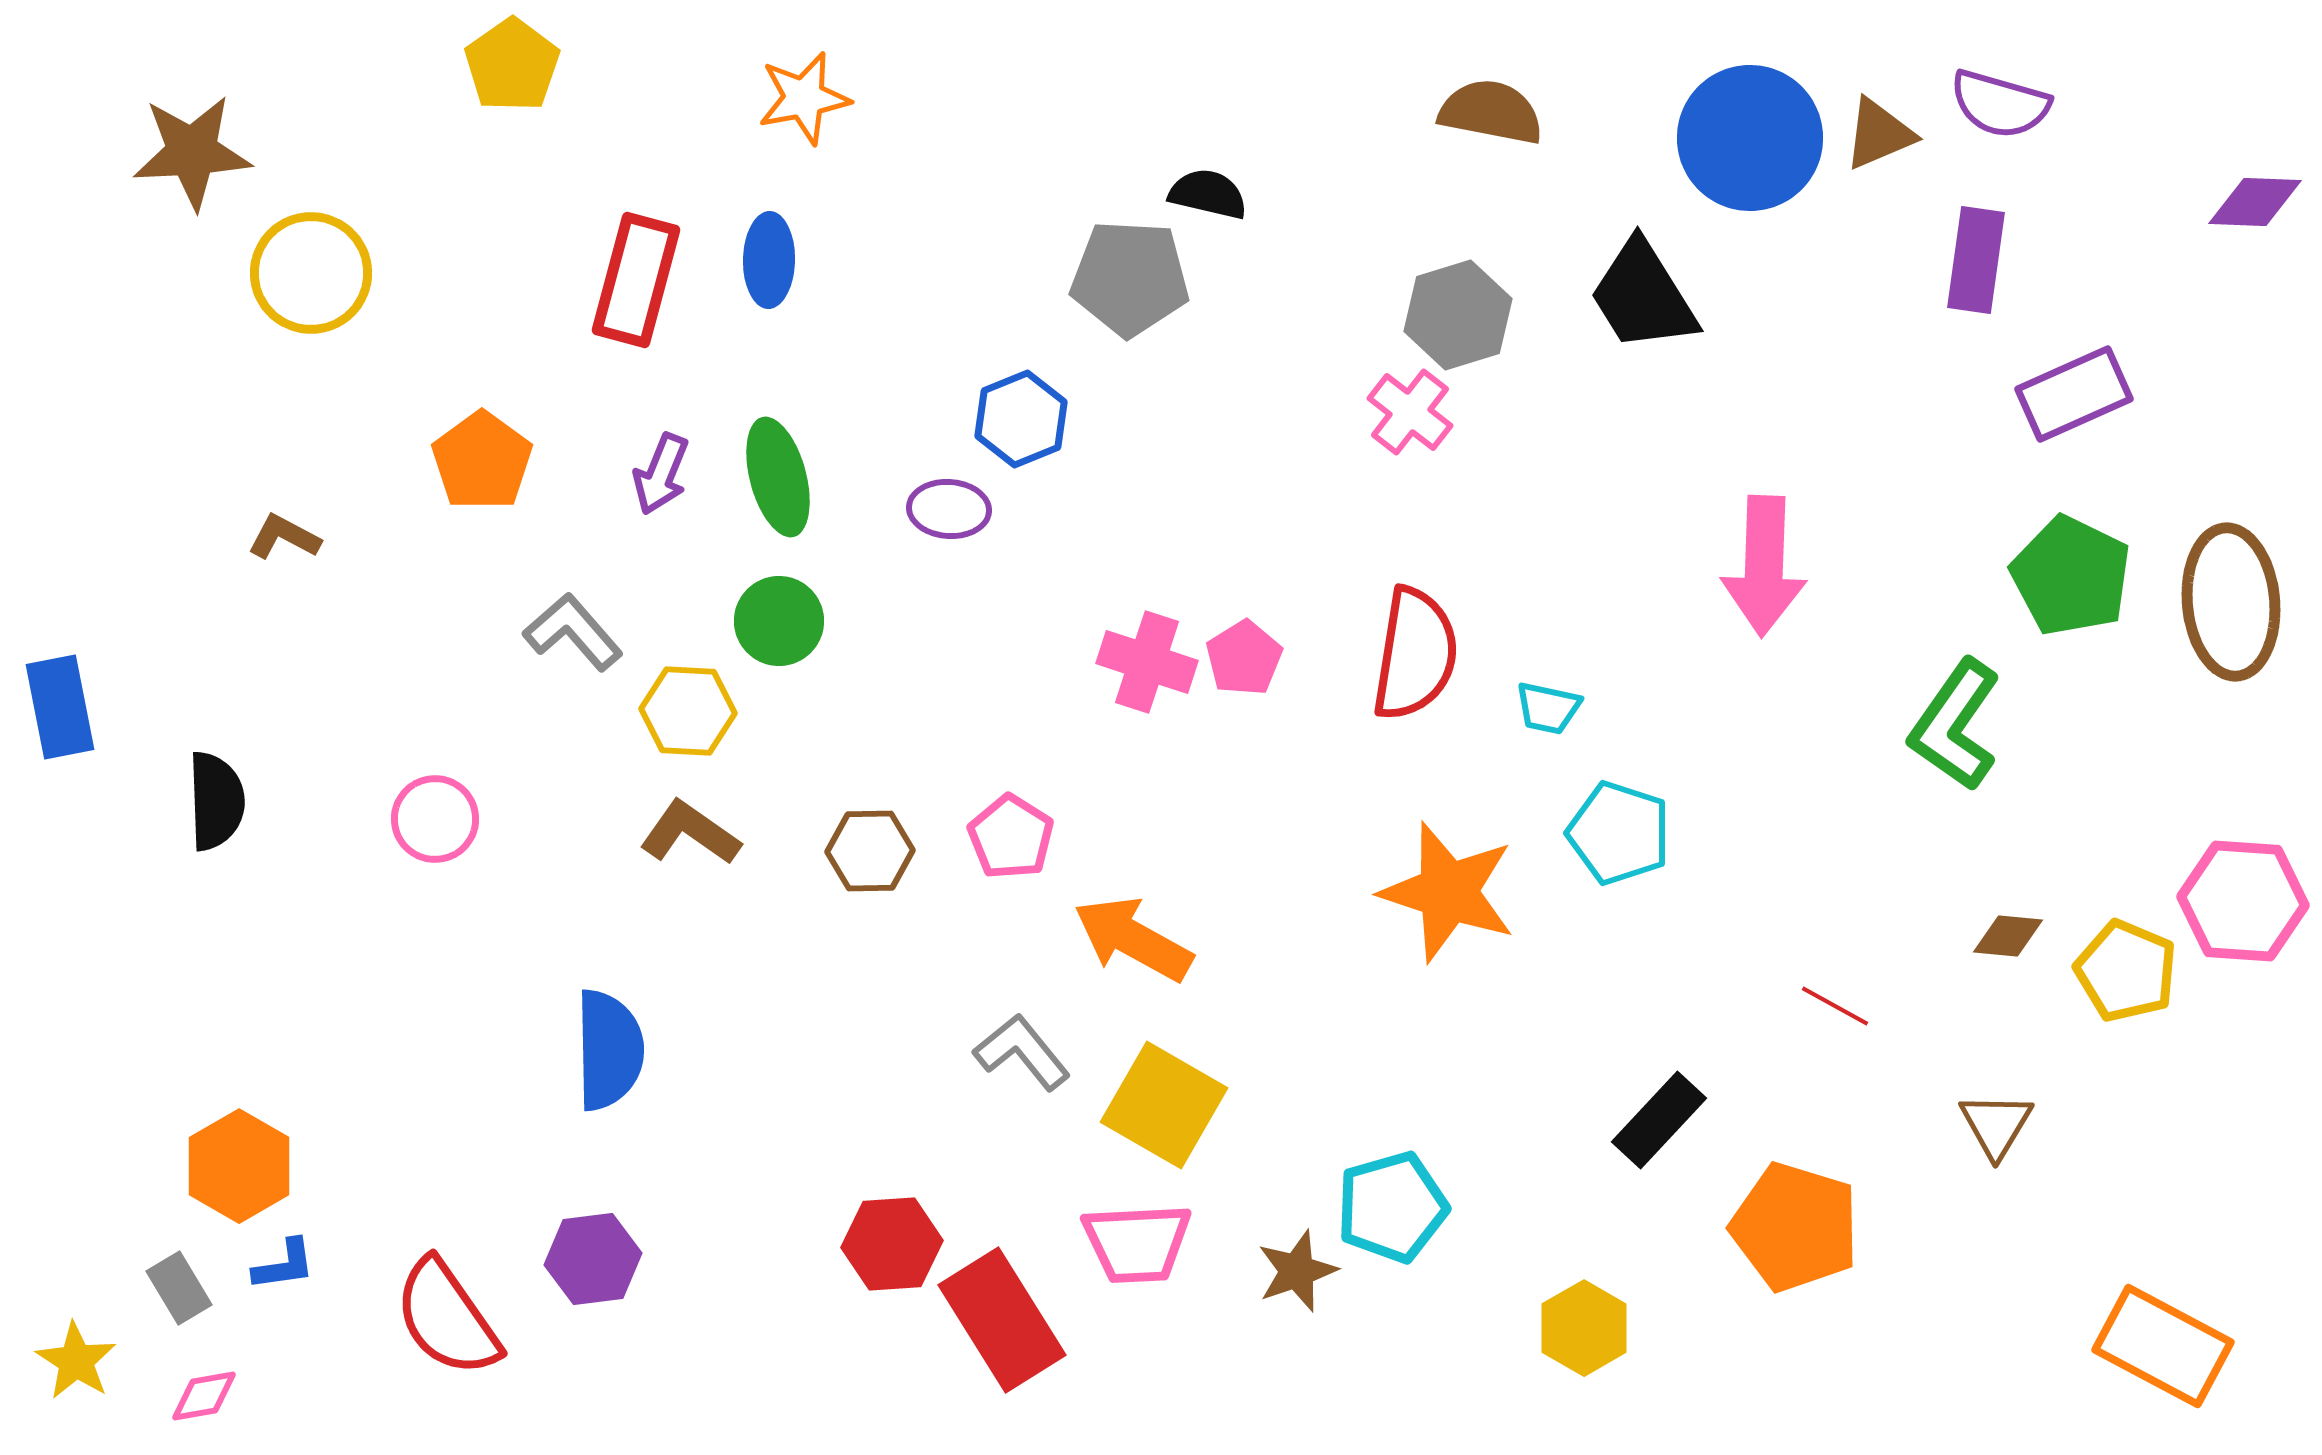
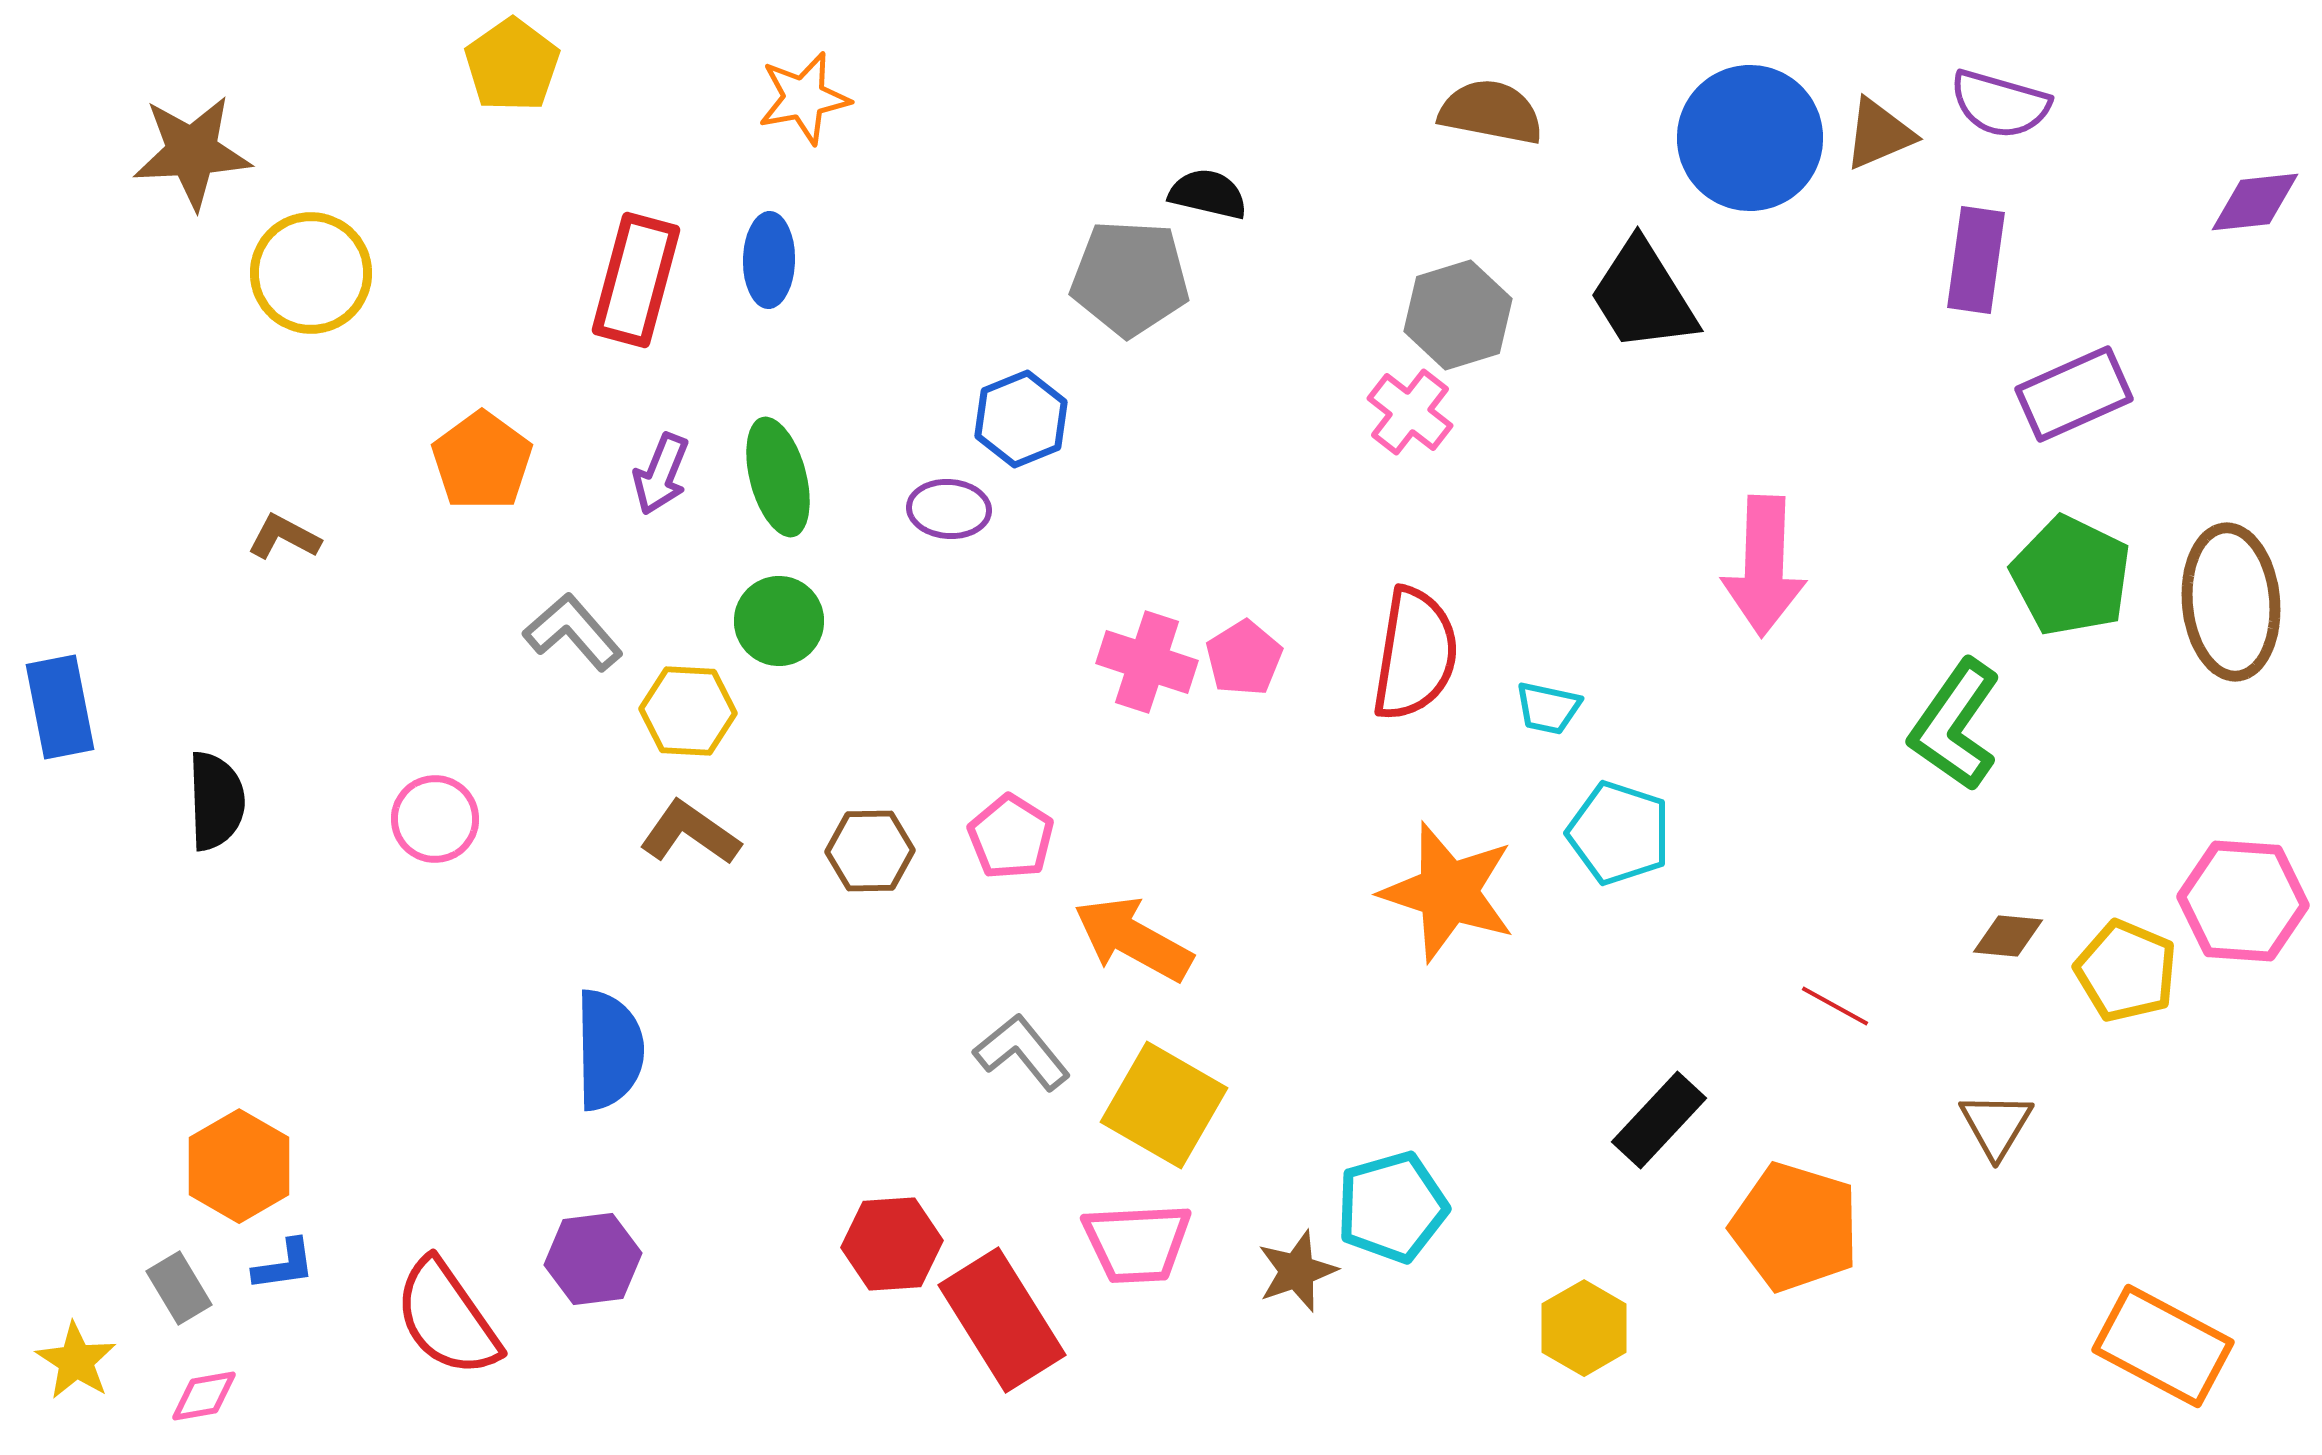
purple diamond at (2255, 202): rotated 8 degrees counterclockwise
